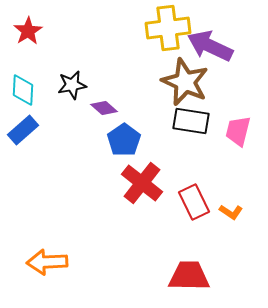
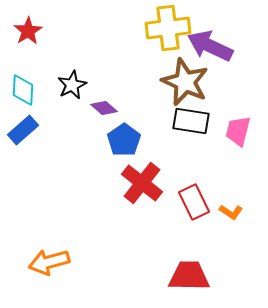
black star: rotated 16 degrees counterclockwise
orange arrow: moved 2 px right; rotated 12 degrees counterclockwise
